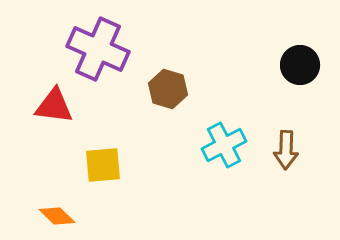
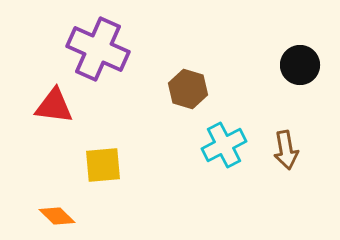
brown hexagon: moved 20 px right
brown arrow: rotated 12 degrees counterclockwise
